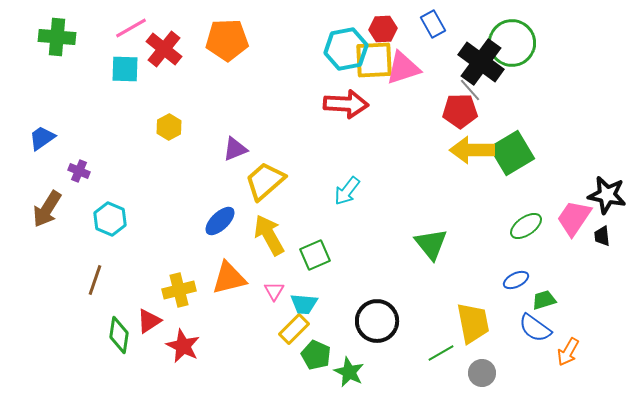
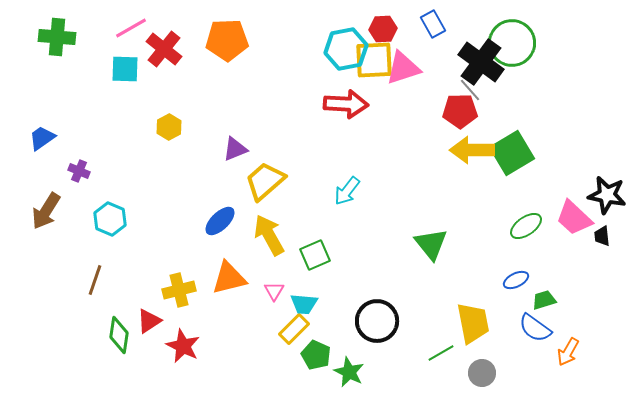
brown arrow at (47, 209): moved 1 px left, 2 px down
pink trapezoid at (574, 218): rotated 81 degrees counterclockwise
